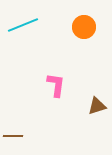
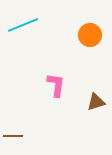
orange circle: moved 6 px right, 8 px down
brown triangle: moved 1 px left, 4 px up
